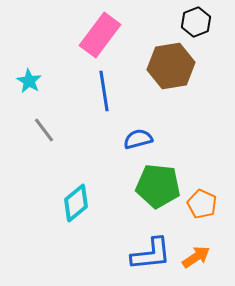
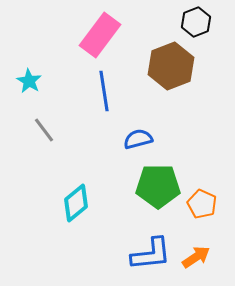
brown hexagon: rotated 12 degrees counterclockwise
green pentagon: rotated 6 degrees counterclockwise
